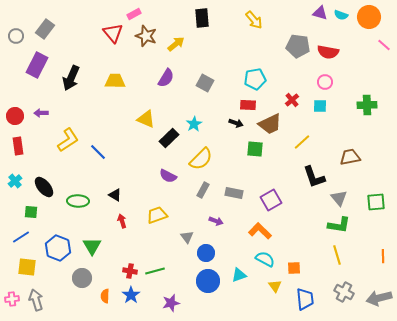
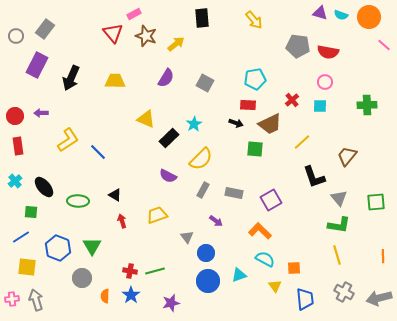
brown trapezoid at (350, 157): moved 3 px left, 1 px up; rotated 40 degrees counterclockwise
purple arrow at (216, 221): rotated 16 degrees clockwise
